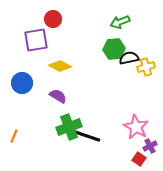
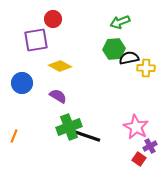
yellow cross: moved 1 px down; rotated 18 degrees clockwise
